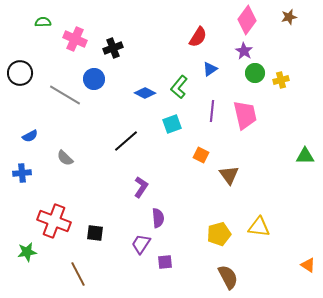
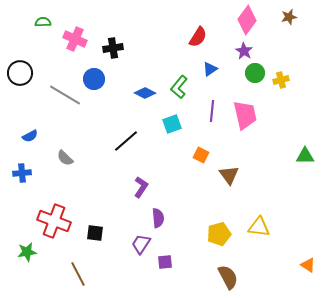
black cross: rotated 12 degrees clockwise
